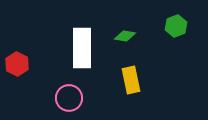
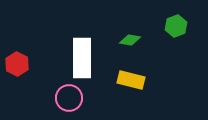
green diamond: moved 5 px right, 4 px down
white rectangle: moved 10 px down
yellow rectangle: rotated 64 degrees counterclockwise
